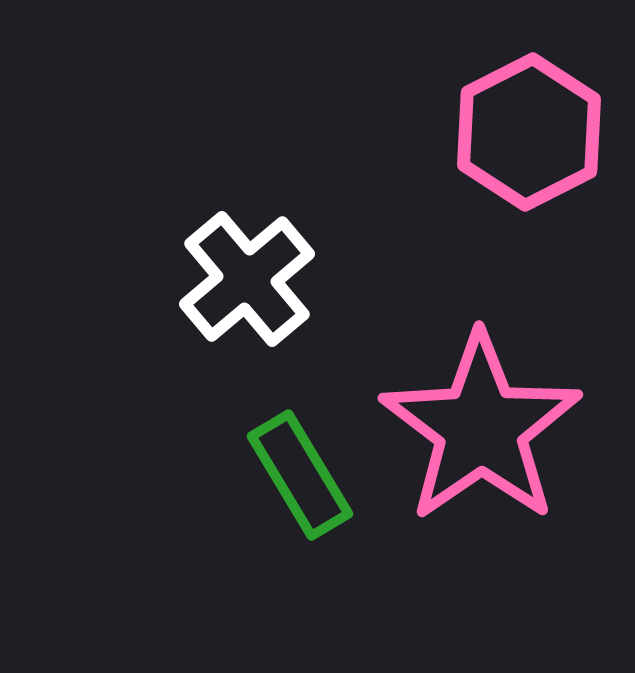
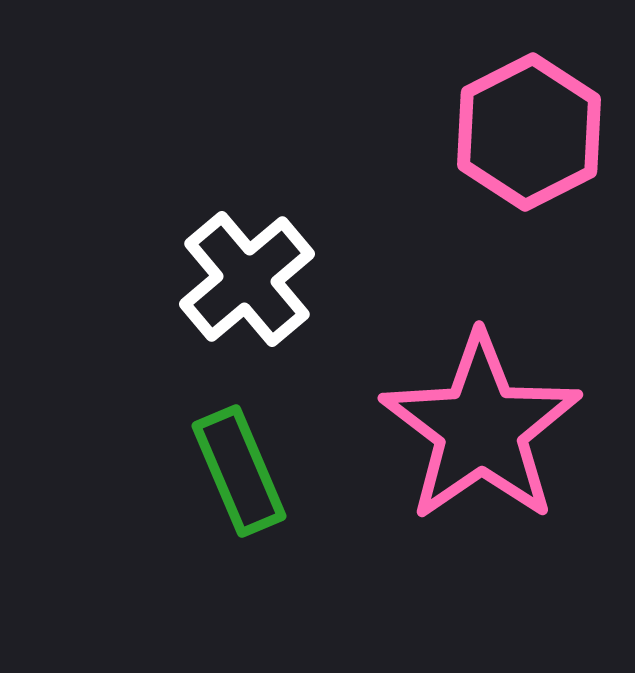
green rectangle: moved 61 px left, 4 px up; rotated 8 degrees clockwise
